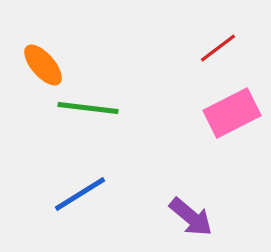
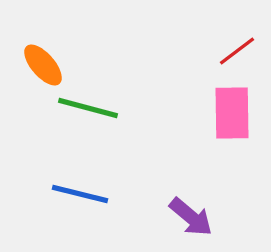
red line: moved 19 px right, 3 px down
green line: rotated 8 degrees clockwise
pink rectangle: rotated 64 degrees counterclockwise
blue line: rotated 46 degrees clockwise
